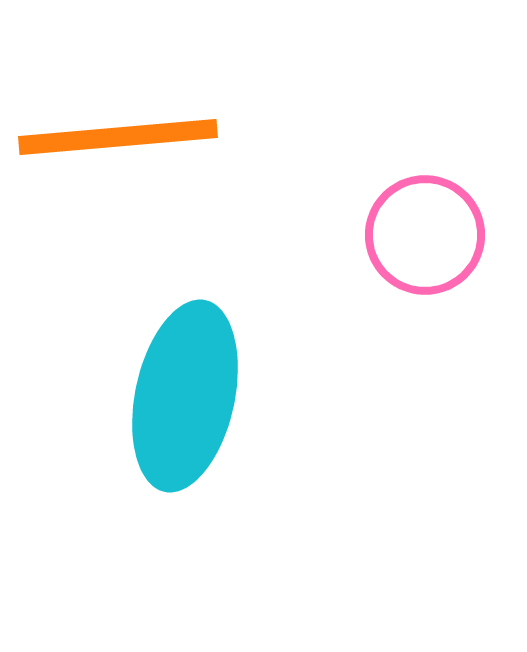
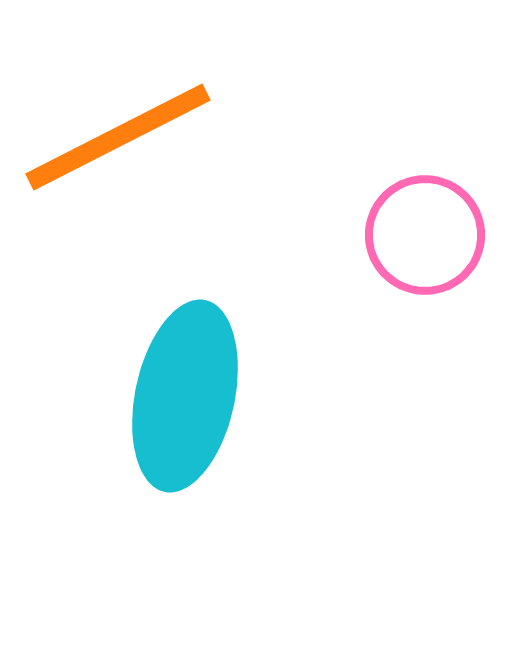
orange line: rotated 22 degrees counterclockwise
